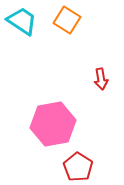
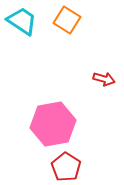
red arrow: moved 3 px right; rotated 65 degrees counterclockwise
red pentagon: moved 12 px left
